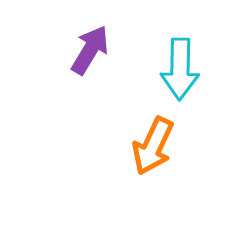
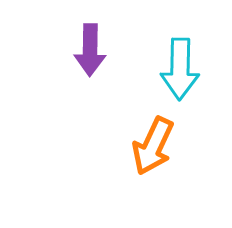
purple arrow: rotated 150 degrees clockwise
